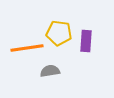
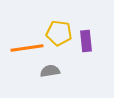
purple rectangle: rotated 10 degrees counterclockwise
